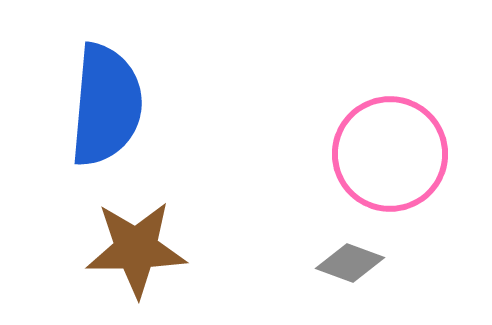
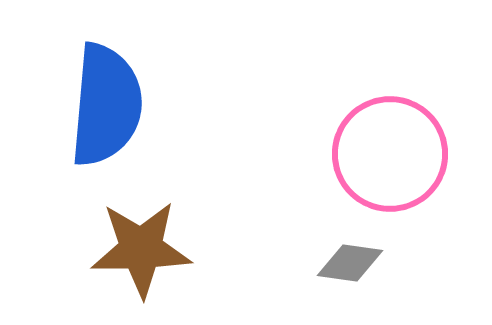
brown star: moved 5 px right
gray diamond: rotated 12 degrees counterclockwise
